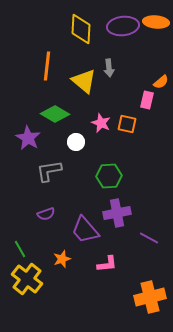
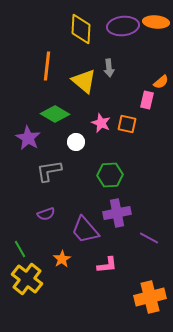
green hexagon: moved 1 px right, 1 px up
orange star: rotated 12 degrees counterclockwise
pink L-shape: moved 1 px down
